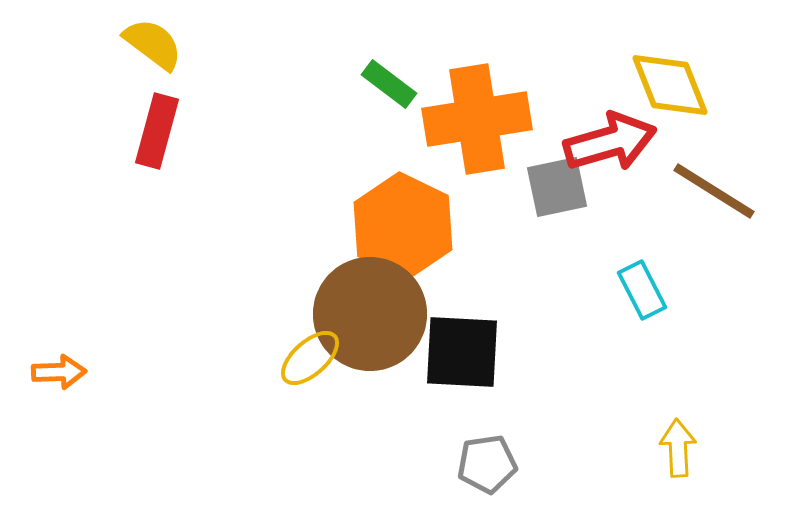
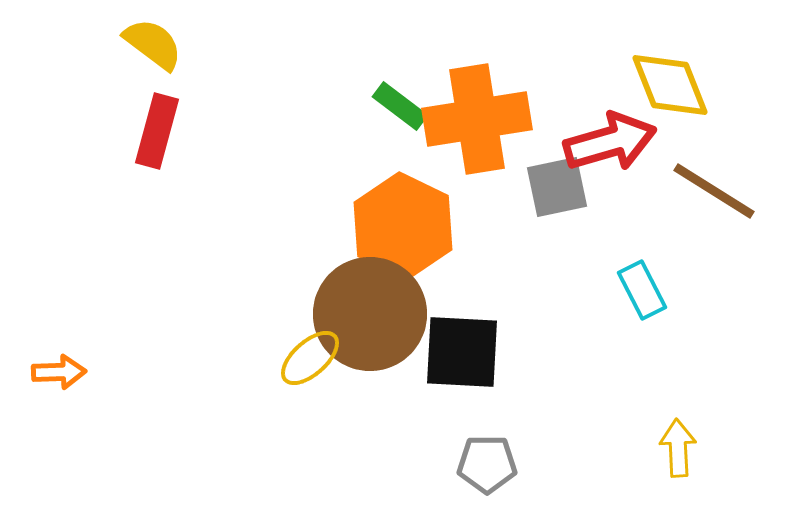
green rectangle: moved 11 px right, 22 px down
gray pentagon: rotated 8 degrees clockwise
